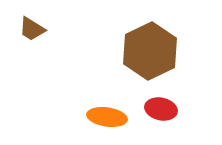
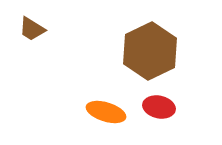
red ellipse: moved 2 px left, 2 px up
orange ellipse: moved 1 px left, 5 px up; rotated 9 degrees clockwise
